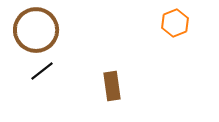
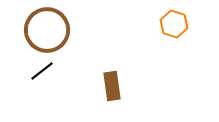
orange hexagon: moved 1 px left, 1 px down; rotated 20 degrees counterclockwise
brown circle: moved 11 px right
